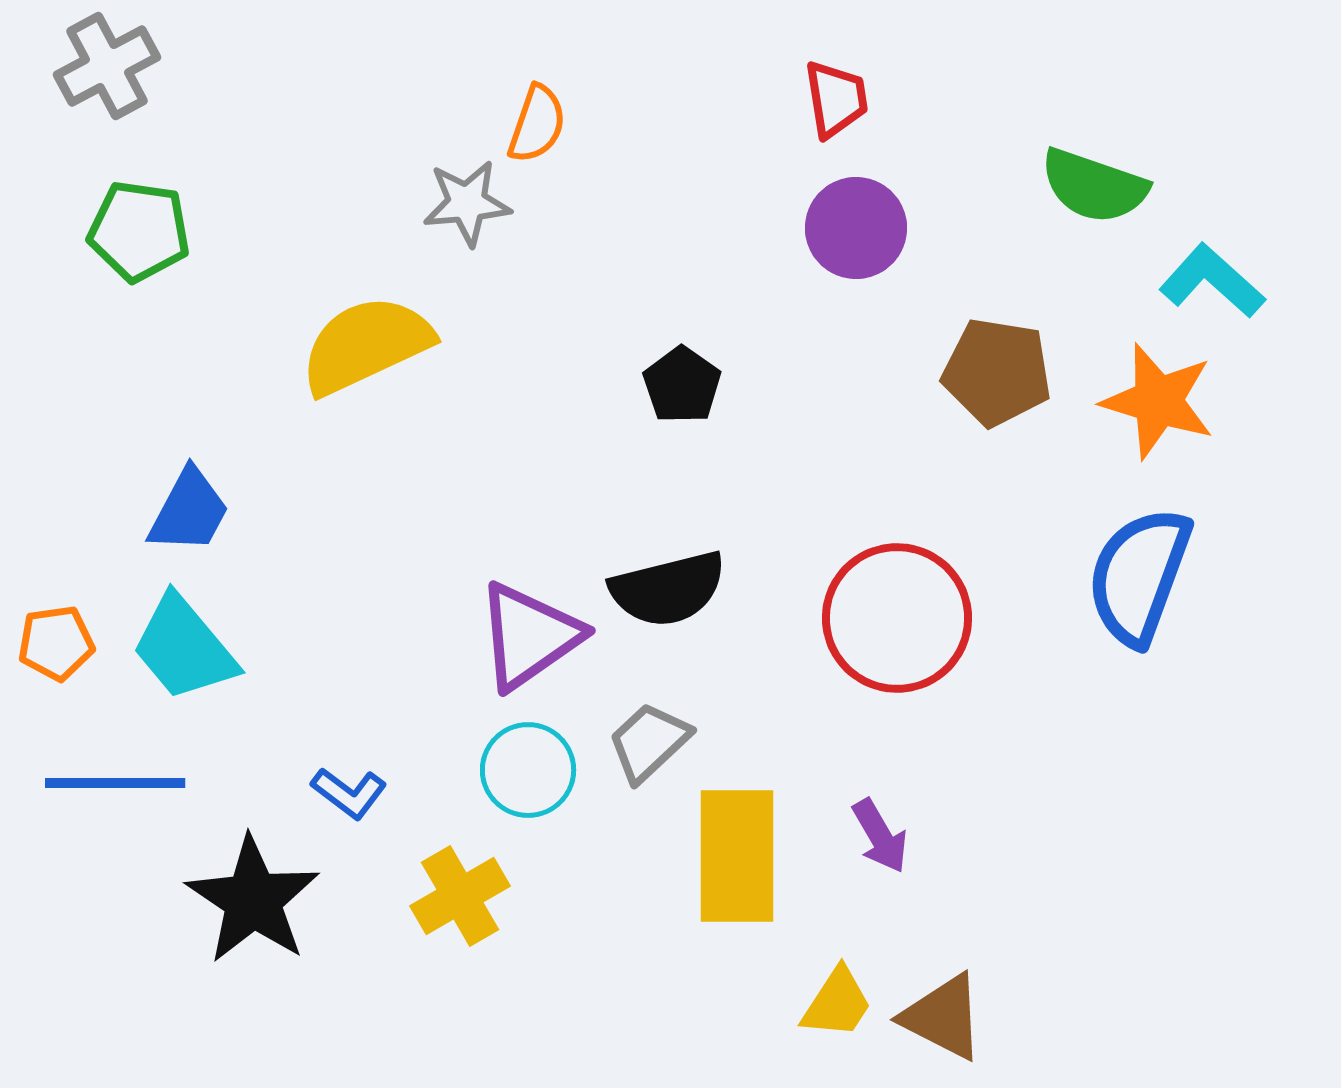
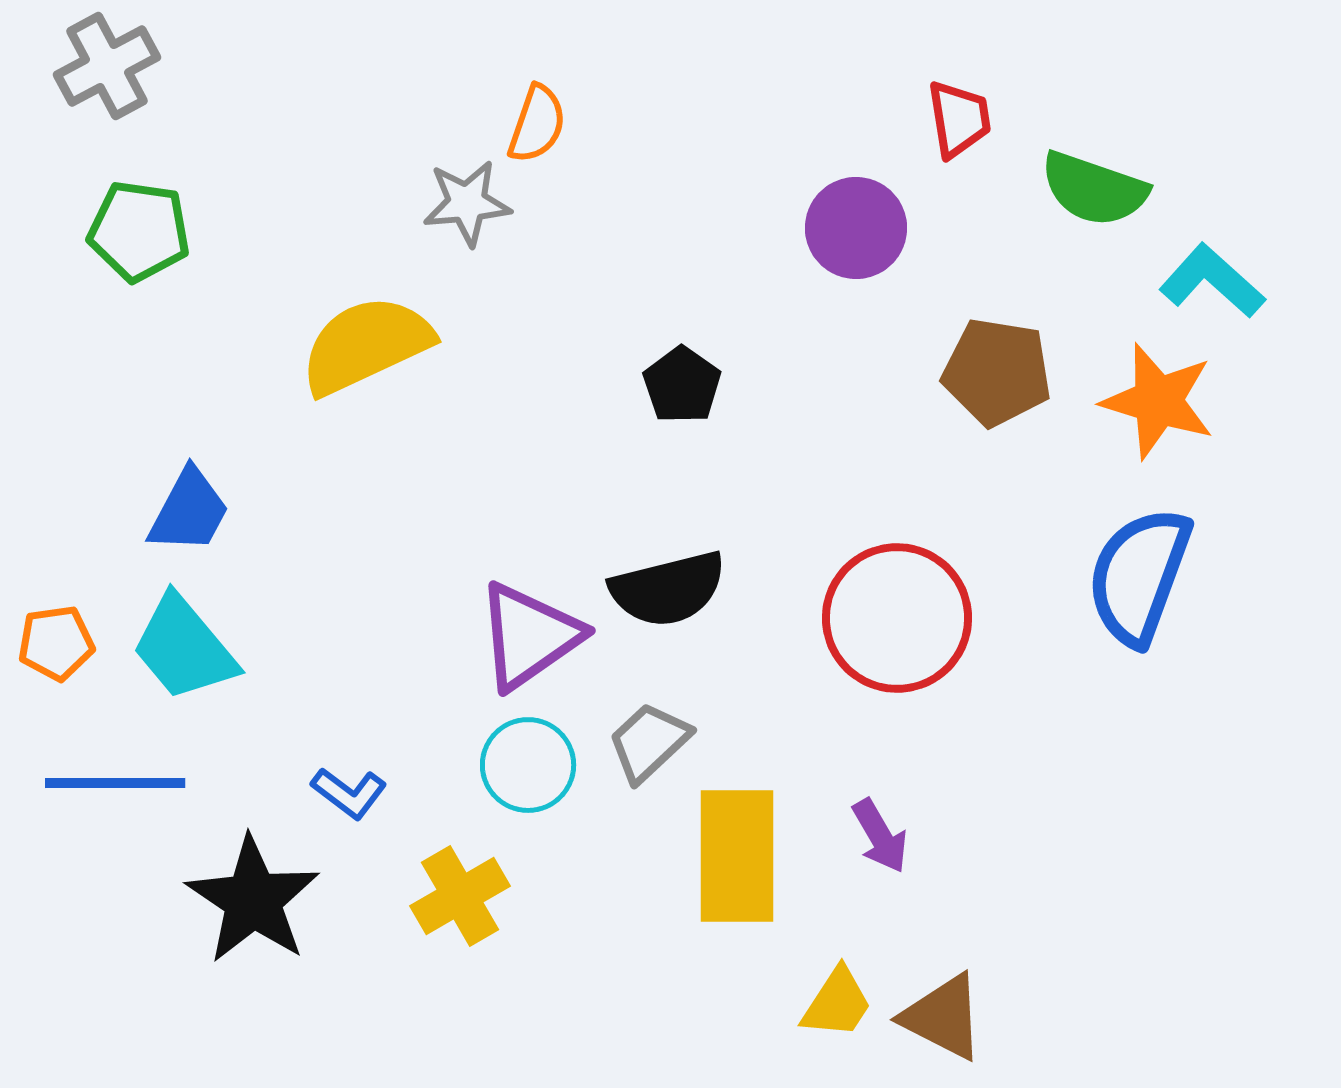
red trapezoid: moved 123 px right, 20 px down
green semicircle: moved 3 px down
cyan circle: moved 5 px up
